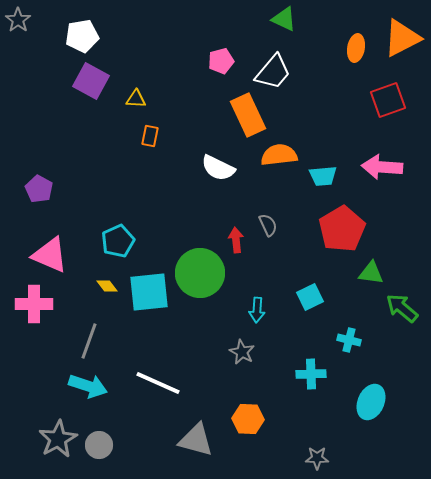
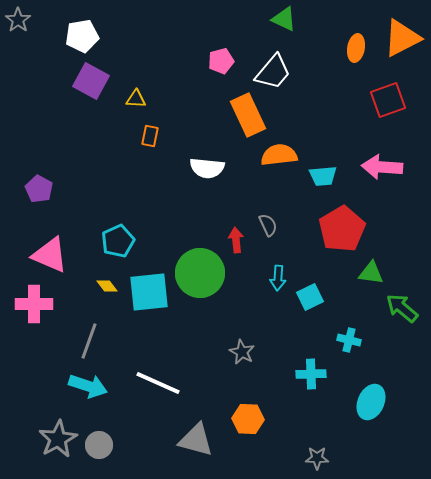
white semicircle at (218, 168): moved 11 px left; rotated 20 degrees counterclockwise
cyan arrow at (257, 310): moved 21 px right, 32 px up
